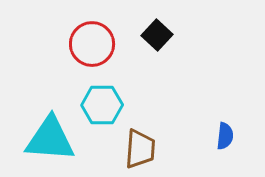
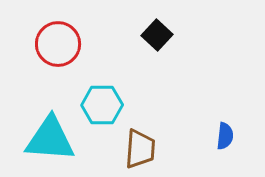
red circle: moved 34 px left
